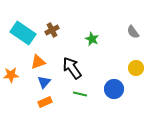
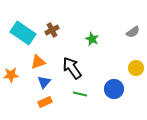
gray semicircle: rotated 88 degrees counterclockwise
